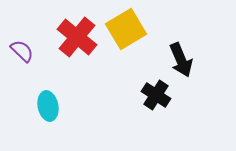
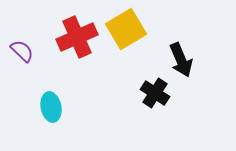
red cross: rotated 27 degrees clockwise
black cross: moved 1 px left, 2 px up
cyan ellipse: moved 3 px right, 1 px down
